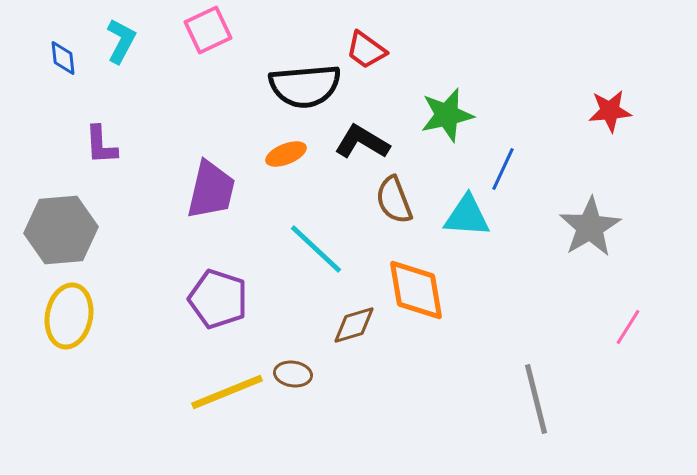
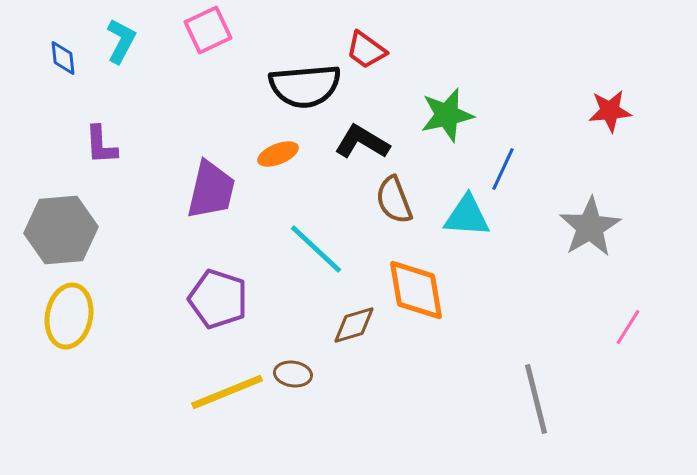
orange ellipse: moved 8 px left
